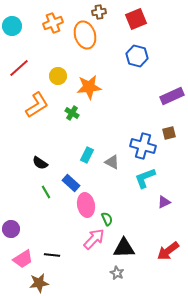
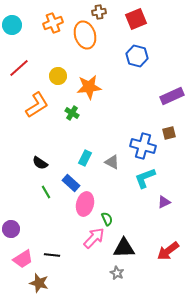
cyan circle: moved 1 px up
cyan rectangle: moved 2 px left, 3 px down
pink ellipse: moved 1 px left, 1 px up; rotated 25 degrees clockwise
pink arrow: moved 1 px up
brown star: rotated 24 degrees clockwise
